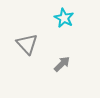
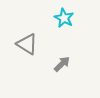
gray triangle: rotated 15 degrees counterclockwise
